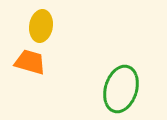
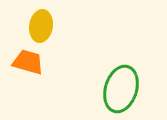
orange trapezoid: moved 2 px left
